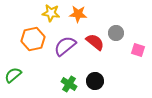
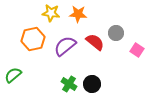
pink square: moved 1 px left; rotated 16 degrees clockwise
black circle: moved 3 px left, 3 px down
